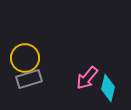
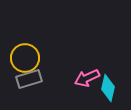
pink arrow: rotated 25 degrees clockwise
